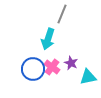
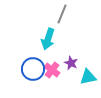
pink cross: moved 3 px down
